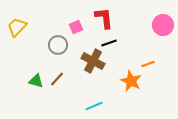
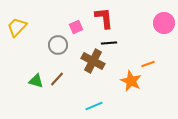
pink circle: moved 1 px right, 2 px up
black line: rotated 14 degrees clockwise
